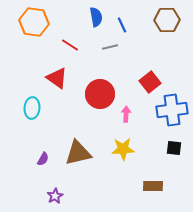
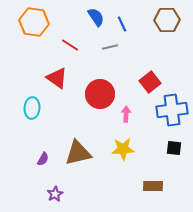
blue semicircle: rotated 24 degrees counterclockwise
blue line: moved 1 px up
purple star: moved 2 px up
